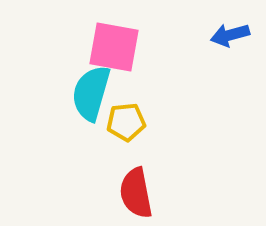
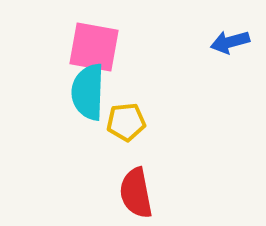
blue arrow: moved 7 px down
pink square: moved 20 px left
cyan semicircle: moved 3 px left, 1 px up; rotated 14 degrees counterclockwise
